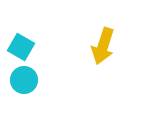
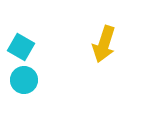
yellow arrow: moved 1 px right, 2 px up
